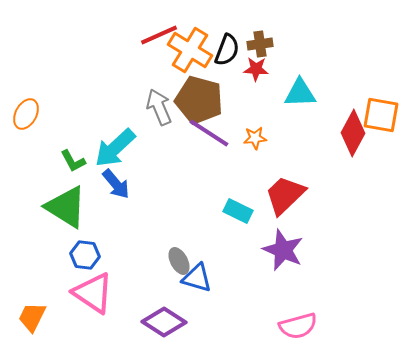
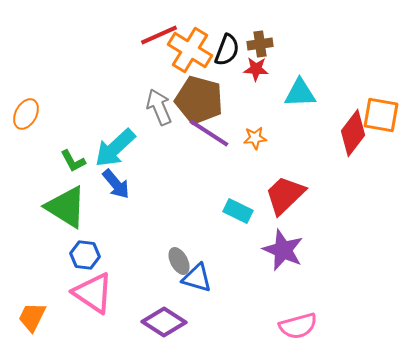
red diamond: rotated 9 degrees clockwise
